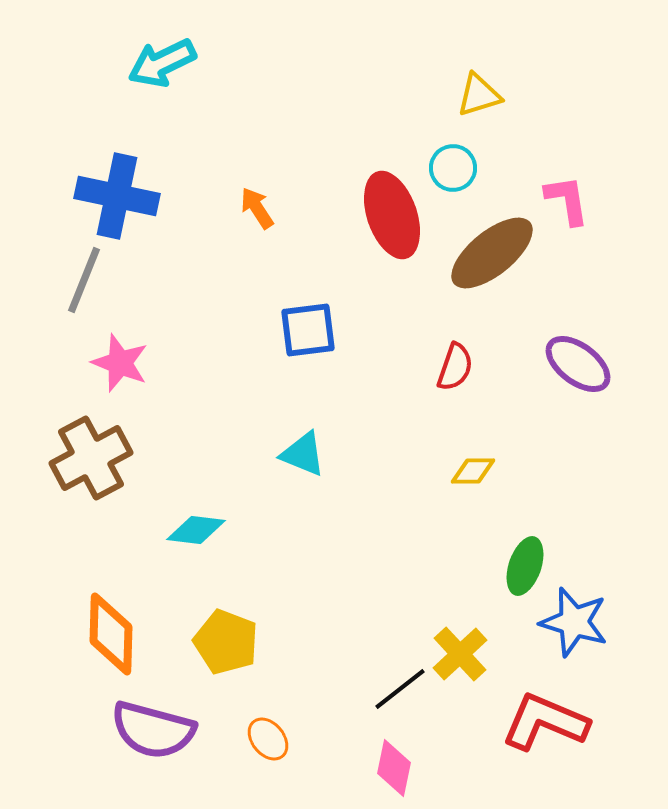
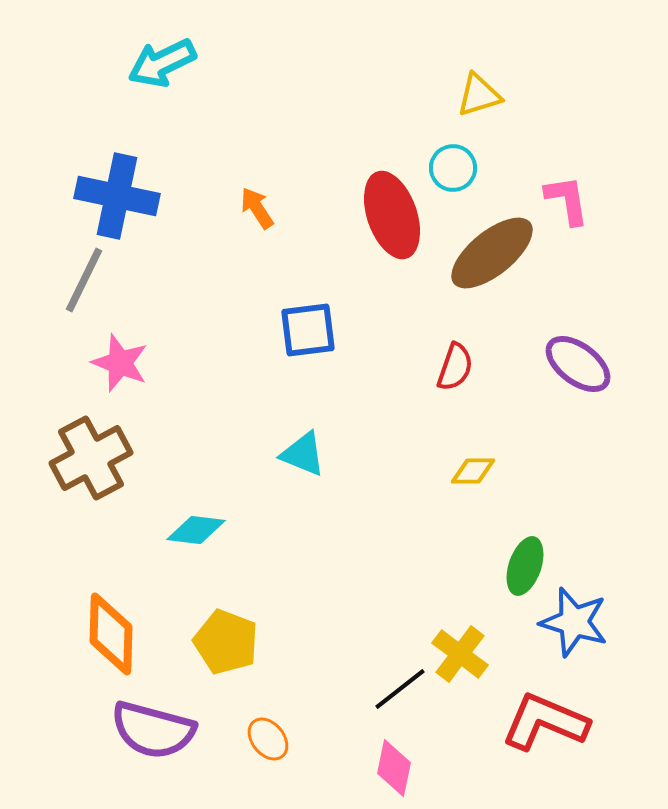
gray line: rotated 4 degrees clockwise
yellow cross: rotated 10 degrees counterclockwise
